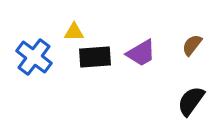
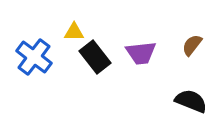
purple trapezoid: rotated 24 degrees clockwise
black rectangle: rotated 56 degrees clockwise
black semicircle: rotated 76 degrees clockwise
